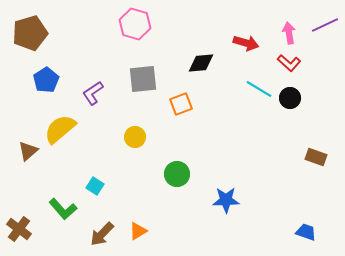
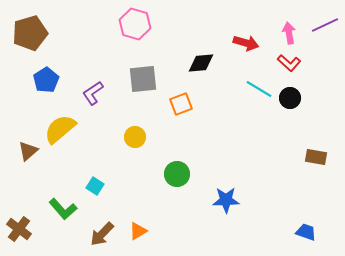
brown rectangle: rotated 10 degrees counterclockwise
